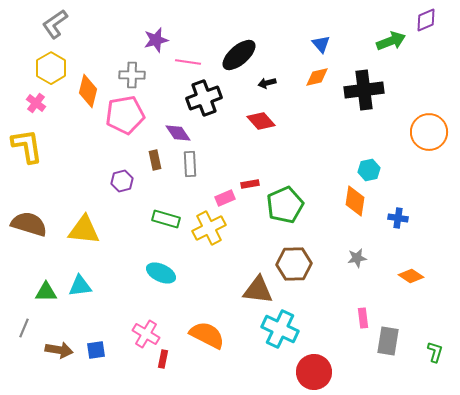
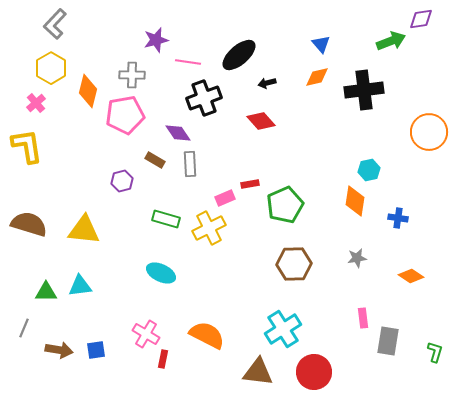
purple diamond at (426, 20): moved 5 px left, 1 px up; rotated 15 degrees clockwise
gray L-shape at (55, 24): rotated 12 degrees counterclockwise
pink cross at (36, 103): rotated 12 degrees clockwise
brown rectangle at (155, 160): rotated 48 degrees counterclockwise
brown triangle at (258, 290): moved 82 px down
cyan cross at (280, 329): moved 3 px right; rotated 33 degrees clockwise
